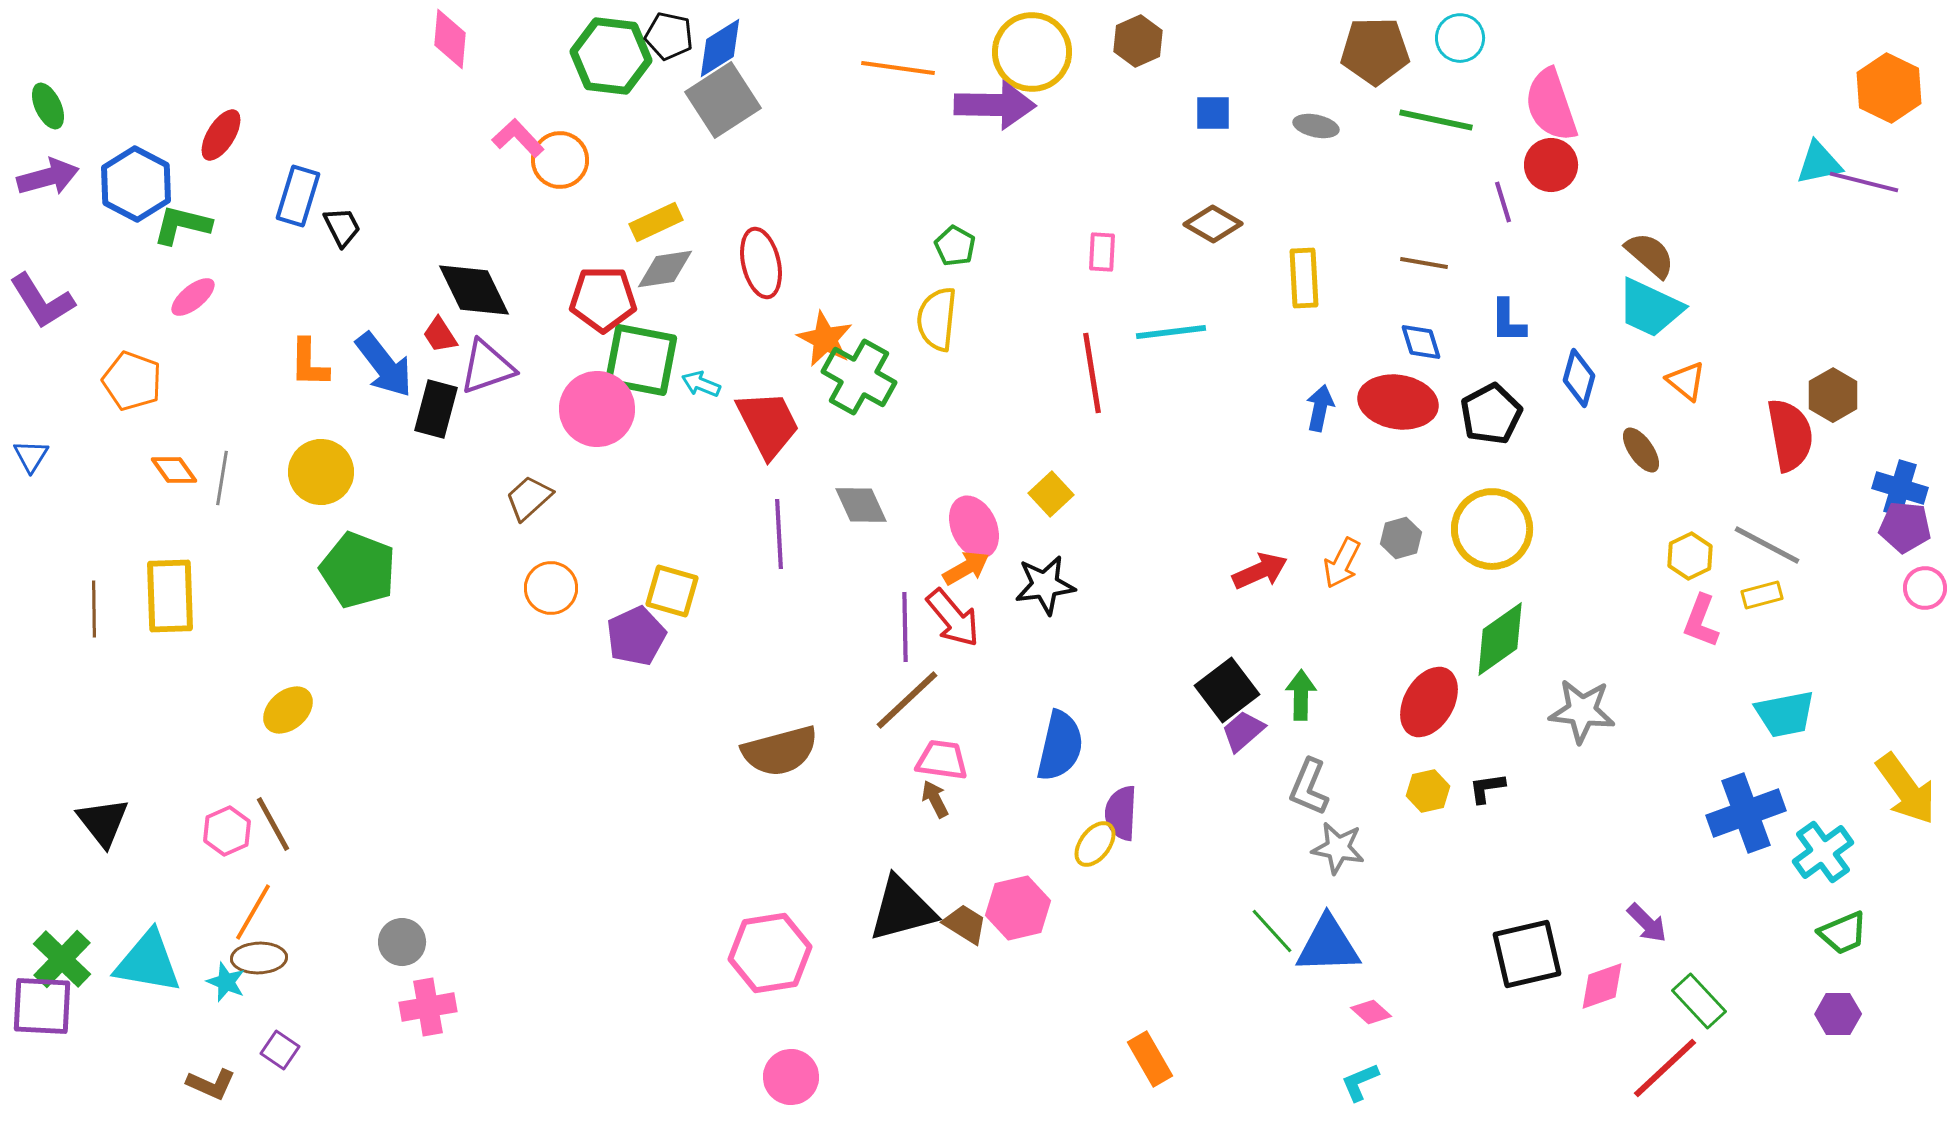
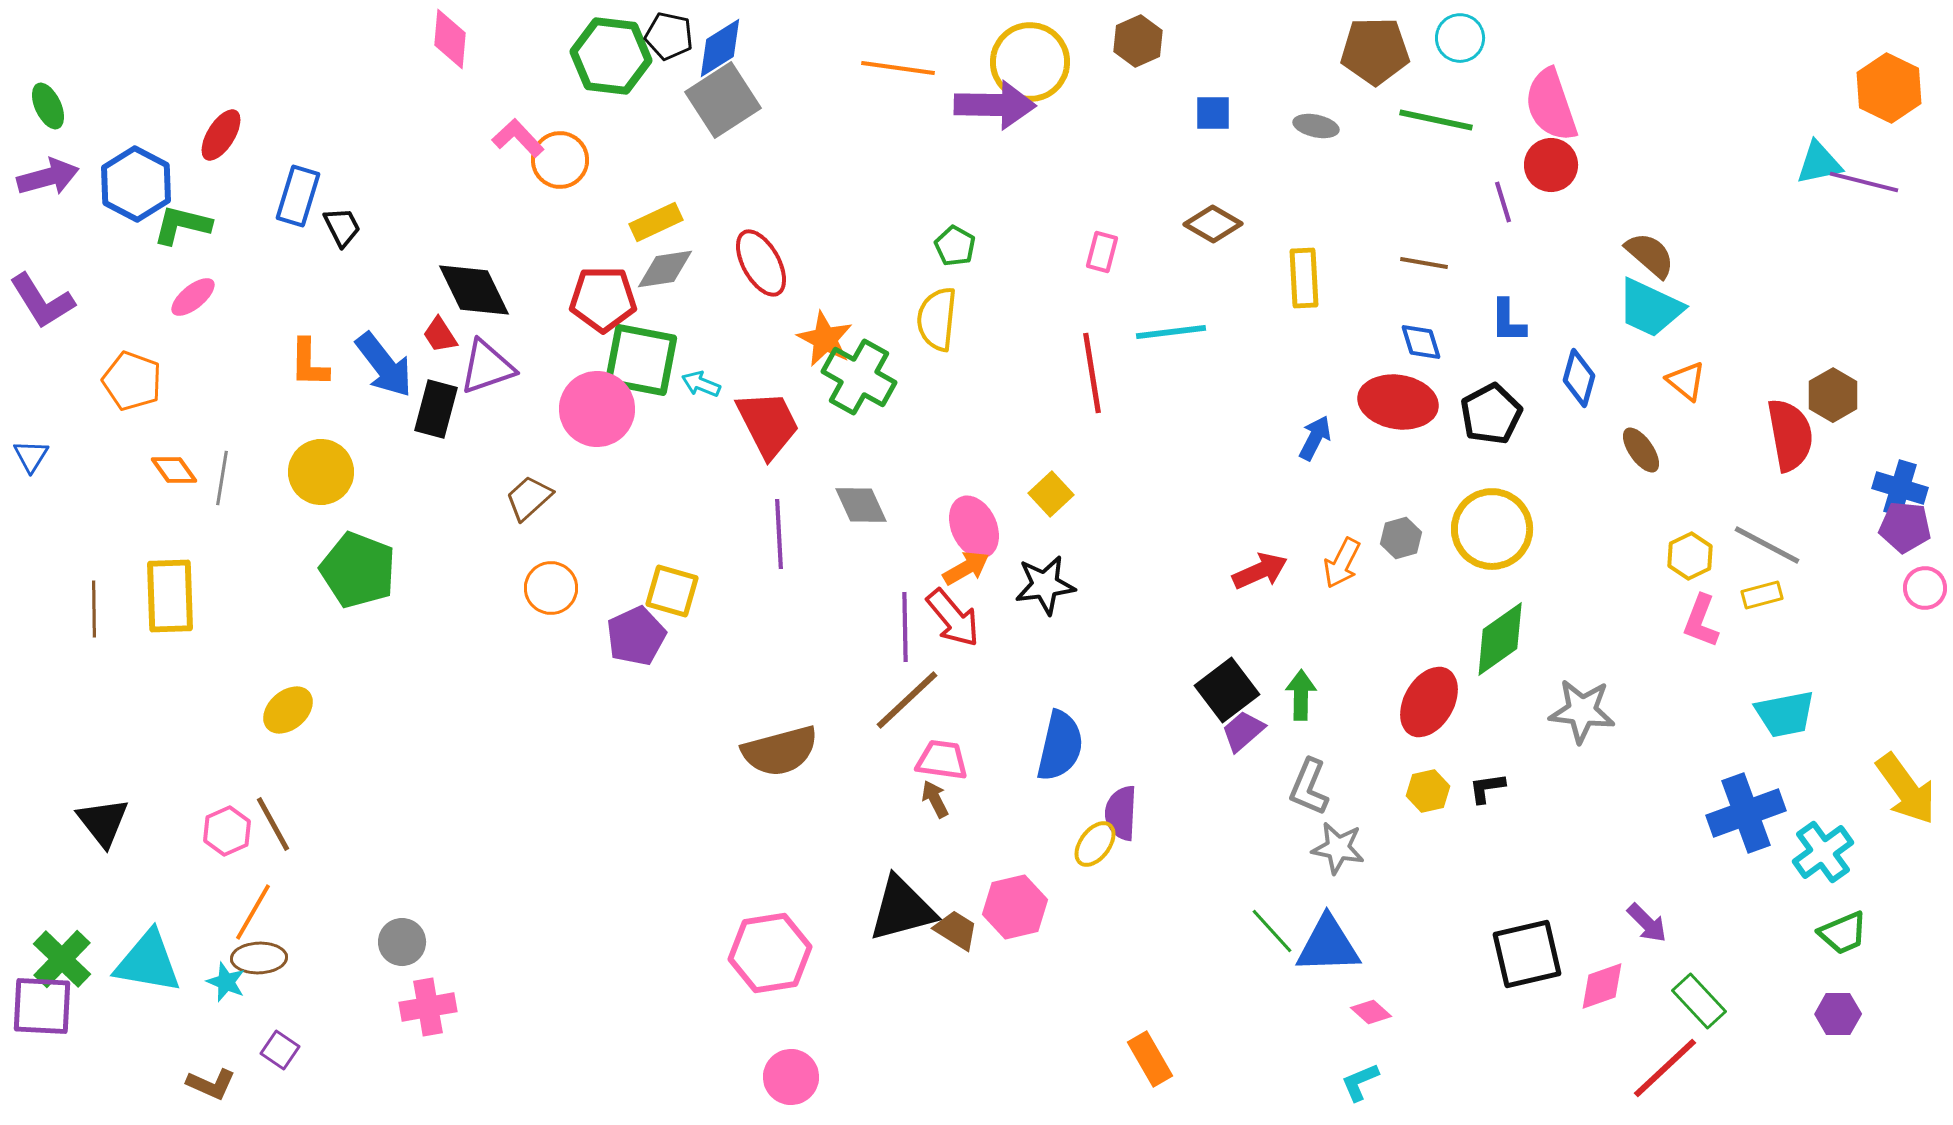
yellow circle at (1032, 52): moved 2 px left, 10 px down
pink rectangle at (1102, 252): rotated 12 degrees clockwise
red ellipse at (761, 263): rotated 16 degrees counterclockwise
blue arrow at (1320, 408): moved 5 px left, 30 px down; rotated 15 degrees clockwise
pink hexagon at (1018, 908): moved 3 px left, 1 px up
brown trapezoid at (965, 924): moved 9 px left, 6 px down
